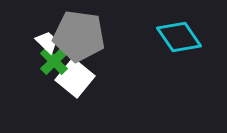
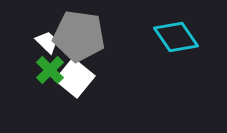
cyan diamond: moved 3 px left
green cross: moved 4 px left, 9 px down
